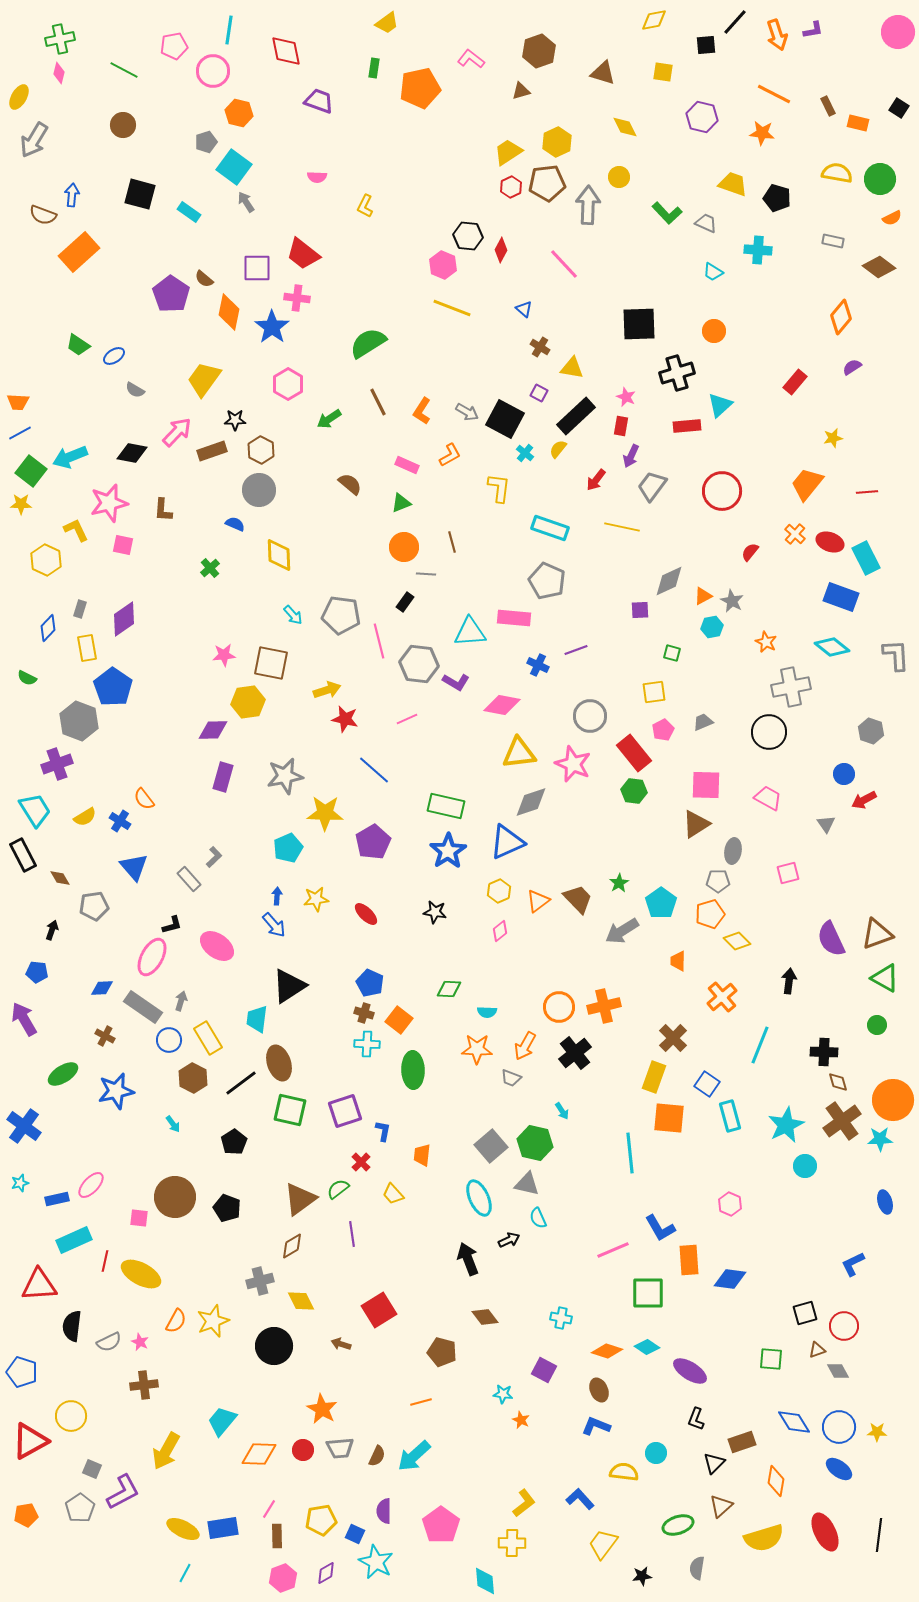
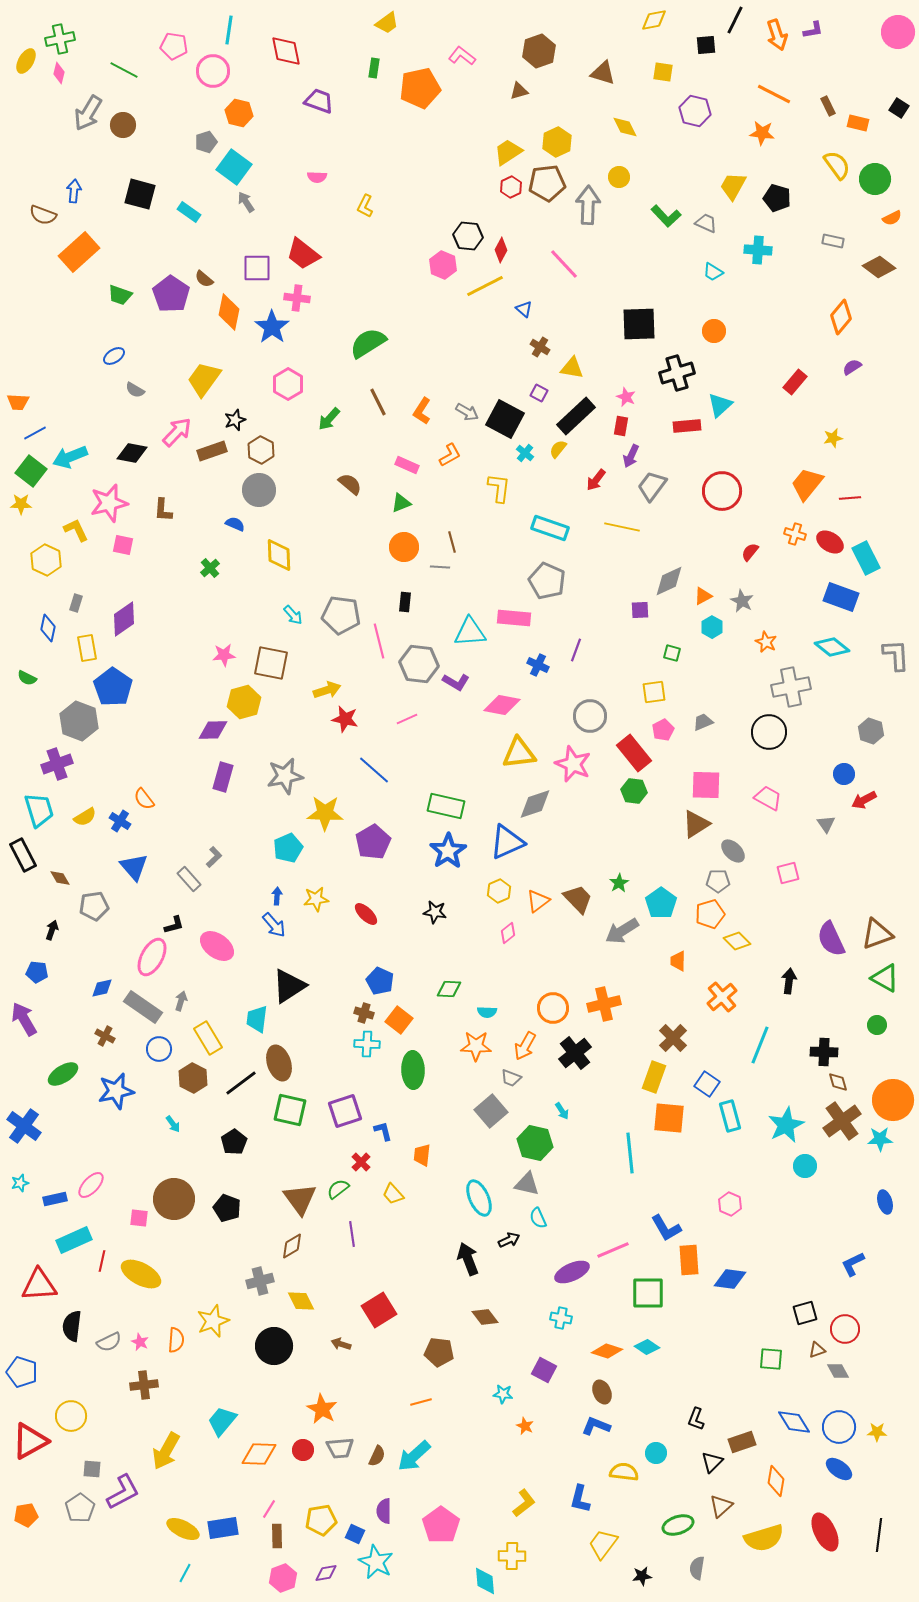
black line at (735, 22): moved 2 px up; rotated 16 degrees counterclockwise
pink pentagon at (174, 46): rotated 20 degrees clockwise
pink L-shape at (471, 59): moved 9 px left, 3 px up
brown triangle at (521, 91): moved 2 px left
yellow ellipse at (19, 97): moved 7 px right, 36 px up
purple hexagon at (702, 117): moved 7 px left, 6 px up
gray arrow at (34, 140): moved 54 px right, 27 px up
yellow semicircle at (837, 173): moved 8 px up; rotated 44 degrees clockwise
green circle at (880, 179): moved 5 px left
yellow trapezoid at (733, 184): moved 2 px down; rotated 80 degrees counterclockwise
blue arrow at (72, 195): moved 2 px right, 4 px up
green L-shape at (667, 213): moved 1 px left, 3 px down
yellow line at (452, 308): moved 33 px right, 22 px up; rotated 48 degrees counterclockwise
green trapezoid at (78, 345): moved 42 px right, 50 px up; rotated 15 degrees counterclockwise
green arrow at (329, 419): rotated 15 degrees counterclockwise
black star at (235, 420): rotated 20 degrees counterclockwise
blue line at (20, 433): moved 15 px right
red line at (867, 492): moved 17 px left, 6 px down
orange cross at (795, 534): rotated 25 degrees counterclockwise
red ellipse at (830, 542): rotated 12 degrees clockwise
gray line at (426, 574): moved 14 px right, 7 px up
gray star at (732, 601): moved 10 px right
black rectangle at (405, 602): rotated 30 degrees counterclockwise
gray rectangle at (80, 609): moved 4 px left, 6 px up
cyan hexagon at (712, 627): rotated 20 degrees counterclockwise
blue diamond at (48, 628): rotated 32 degrees counterclockwise
purple line at (576, 650): rotated 50 degrees counterclockwise
yellow hexagon at (248, 702): moved 4 px left; rotated 8 degrees counterclockwise
gray diamond at (531, 802): moved 4 px right, 2 px down
cyan trapezoid at (35, 810): moved 4 px right; rotated 15 degrees clockwise
gray ellipse at (733, 851): rotated 55 degrees counterclockwise
black L-shape at (172, 925): moved 2 px right
pink diamond at (500, 931): moved 8 px right, 2 px down
blue pentagon at (370, 983): moved 10 px right, 2 px up
blue diamond at (102, 988): rotated 10 degrees counterclockwise
orange cross at (604, 1006): moved 2 px up
orange circle at (559, 1007): moved 6 px left, 1 px down
blue circle at (169, 1040): moved 10 px left, 9 px down
orange star at (477, 1049): moved 1 px left, 3 px up
blue L-shape at (383, 1131): rotated 25 degrees counterclockwise
gray square at (491, 1146): moved 35 px up
brown circle at (175, 1197): moved 1 px left, 2 px down
blue rectangle at (57, 1199): moved 2 px left
brown triangle at (300, 1199): rotated 30 degrees counterclockwise
blue L-shape at (660, 1228): moved 6 px right
red line at (105, 1261): moved 3 px left
orange semicircle at (176, 1321): moved 19 px down; rotated 25 degrees counterclockwise
red circle at (844, 1326): moved 1 px right, 3 px down
brown pentagon at (442, 1352): moved 3 px left; rotated 8 degrees counterclockwise
purple ellipse at (690, 1371): moved 118 px left, 99 px up; rotated 56 degrees counterclockwise
brown ellipse at (599, 1390): moved 3 px right, 2 px down
orange star at (521, 1420): moved 4 px right, 6 px down
black triangle at (714, 1463): moved 2 px left, 1 px up
gray square at (92, 1469): rotated 18 degrees counterclockwise
blue L-shape at (580, 1499): rotated 124 degrees counterclockwise
yellow cross at (512, 1543): moved 13 px down
purple diamond at (326, 1573): rotated 20 degrees clockwise
